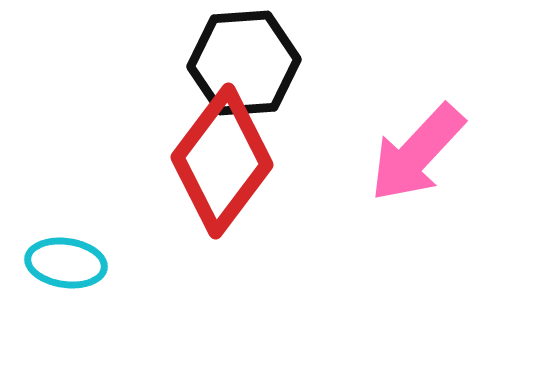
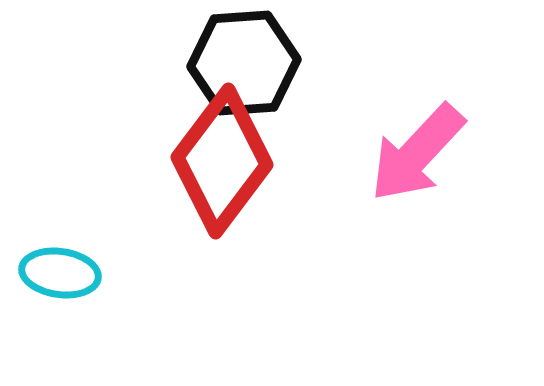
cyan ellipse: moved 6 px left, 10 px down
